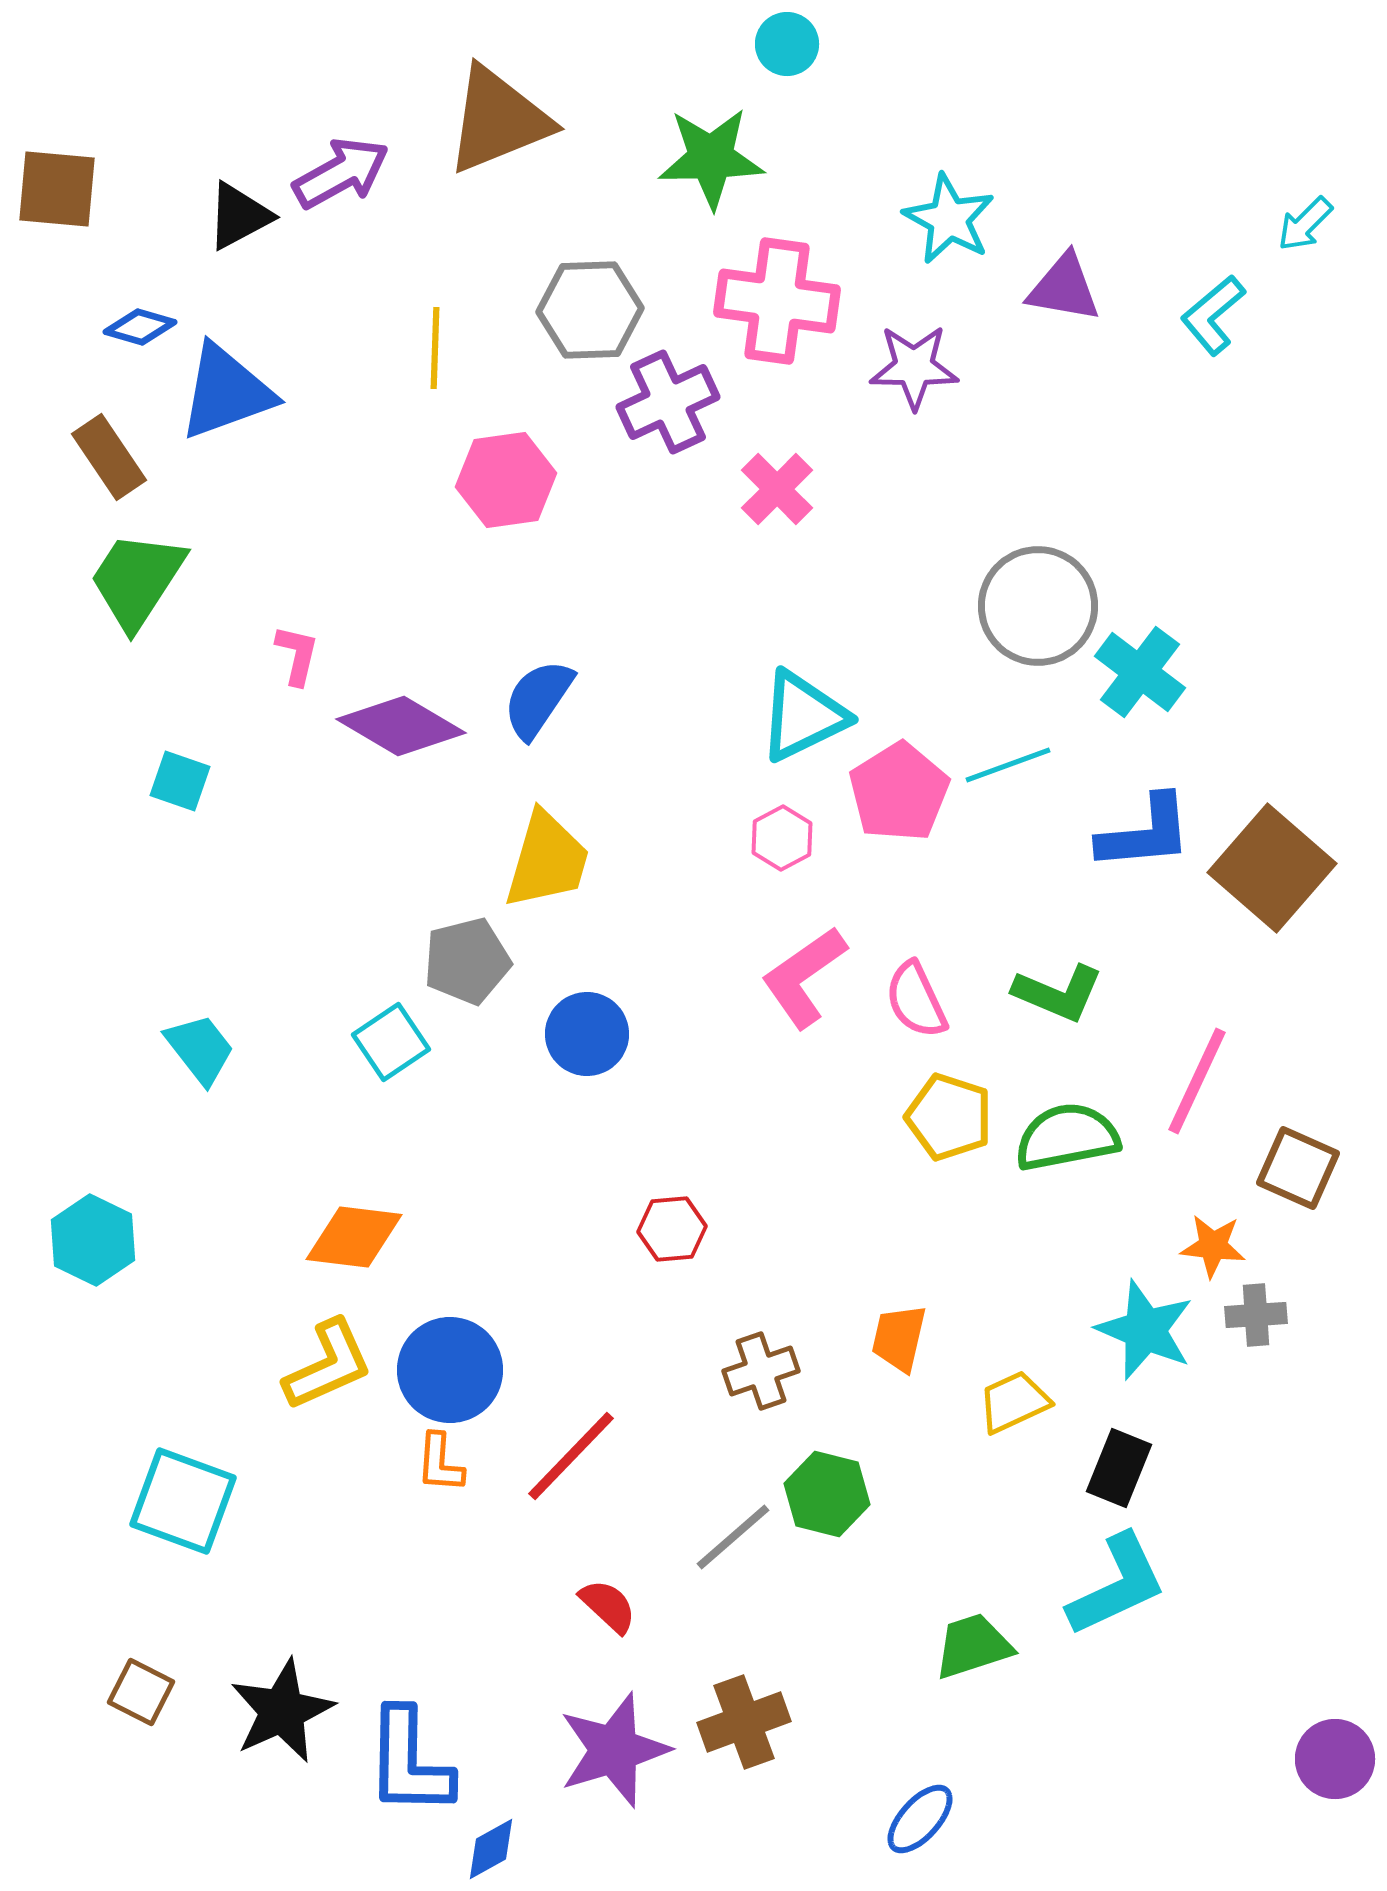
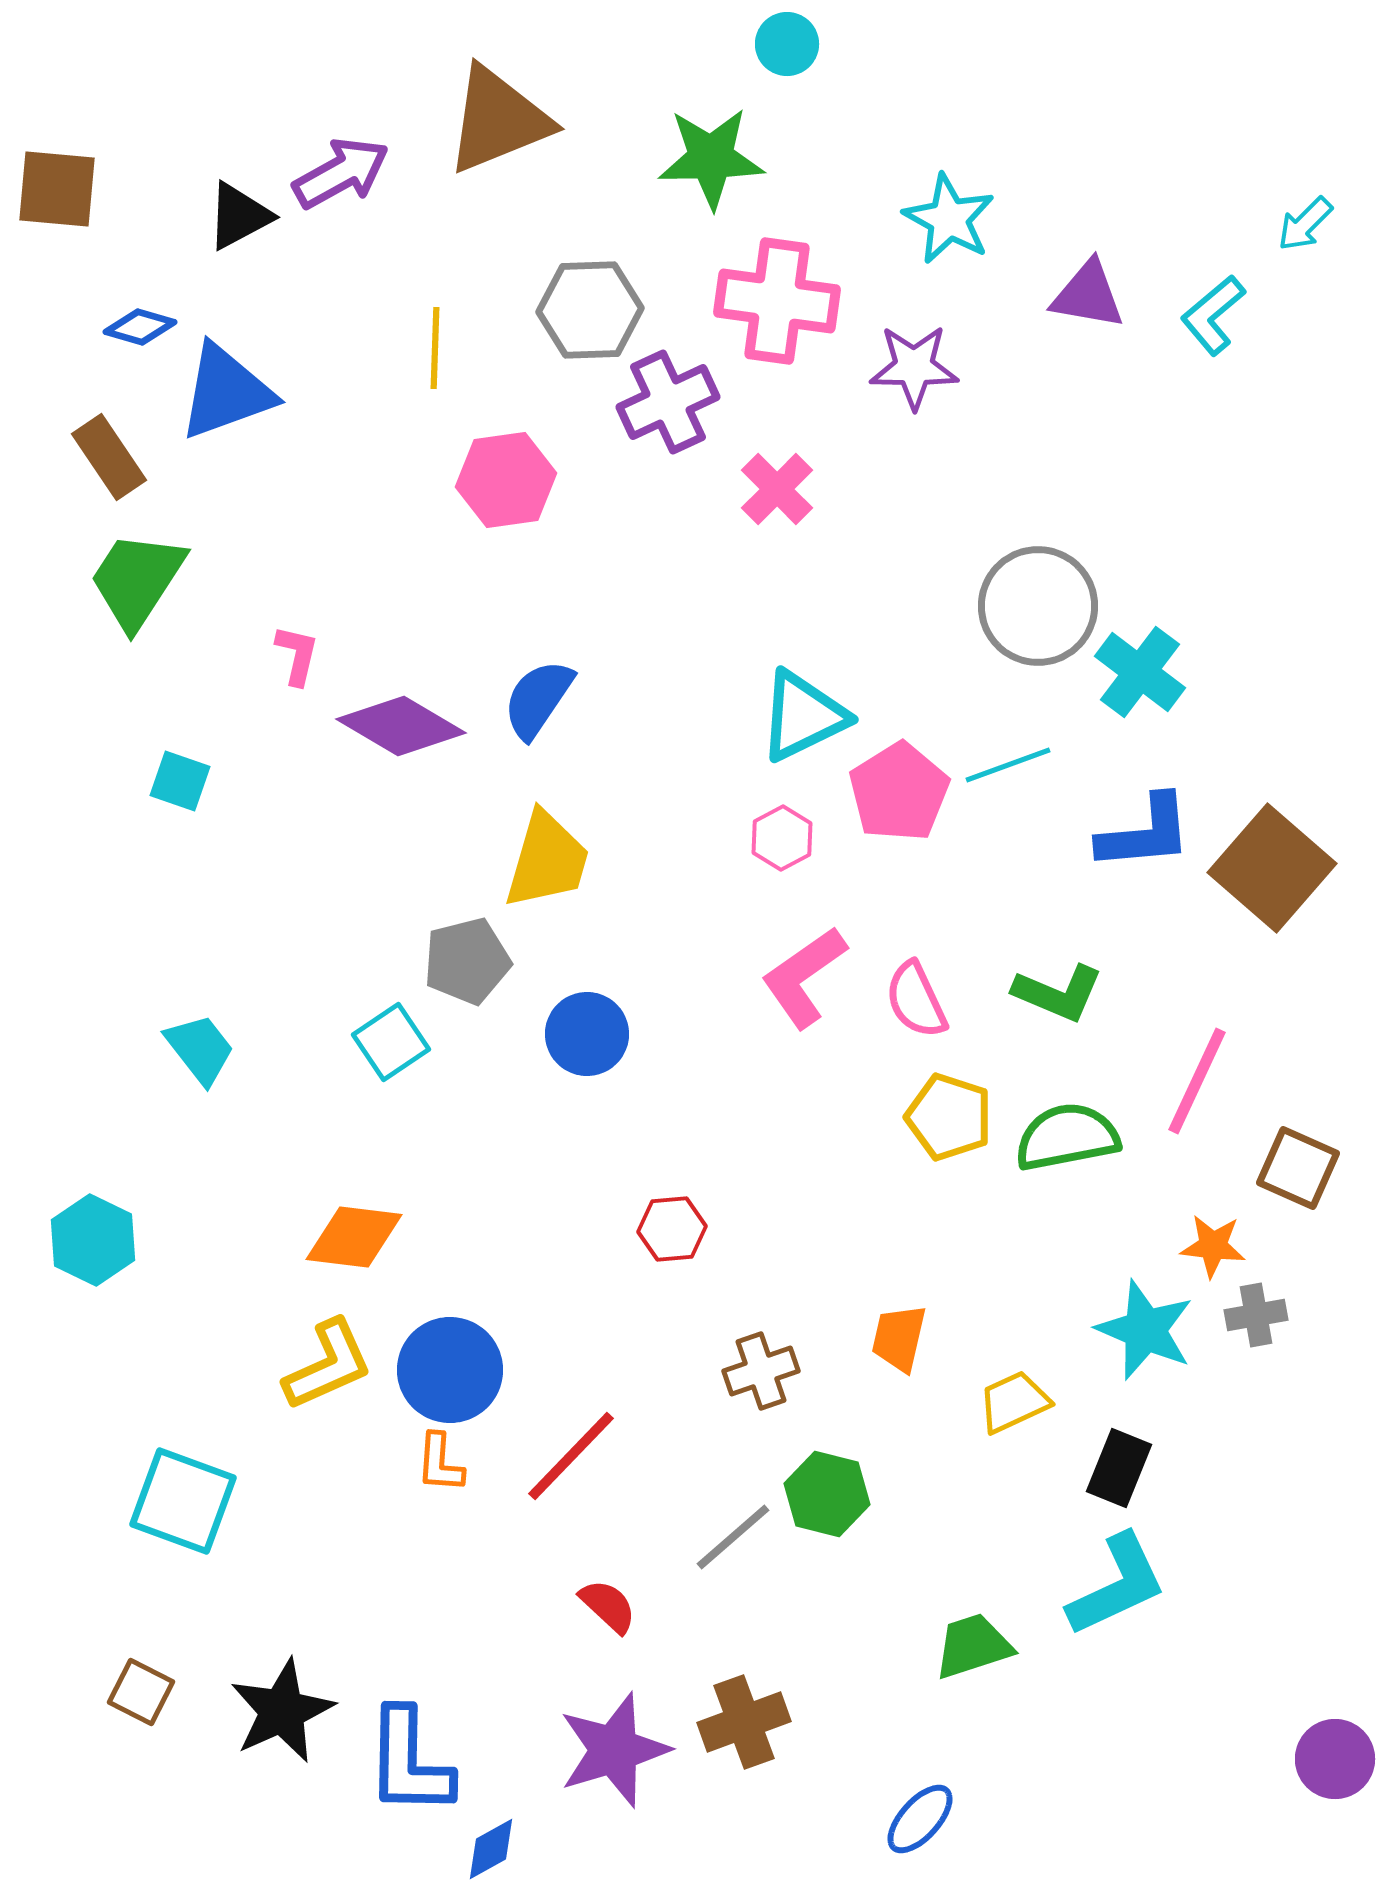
purple triangle at (1064, 288): moved 24 px right, 7 px down
gray cross at (1256, 1315): rotated 6 degrees counterclockwise
